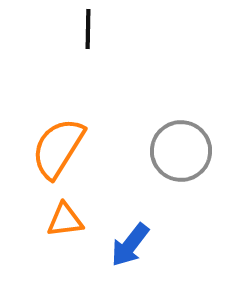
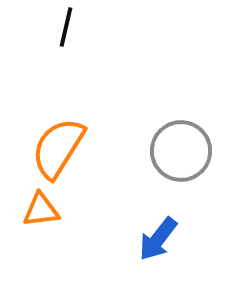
black line: moved 22 px left, 2 px up; rotated 12 degrees clockwise
orange triangle: moved 24 px left, 10 px up
blue arrow: moved 28 px right, 6 px up
